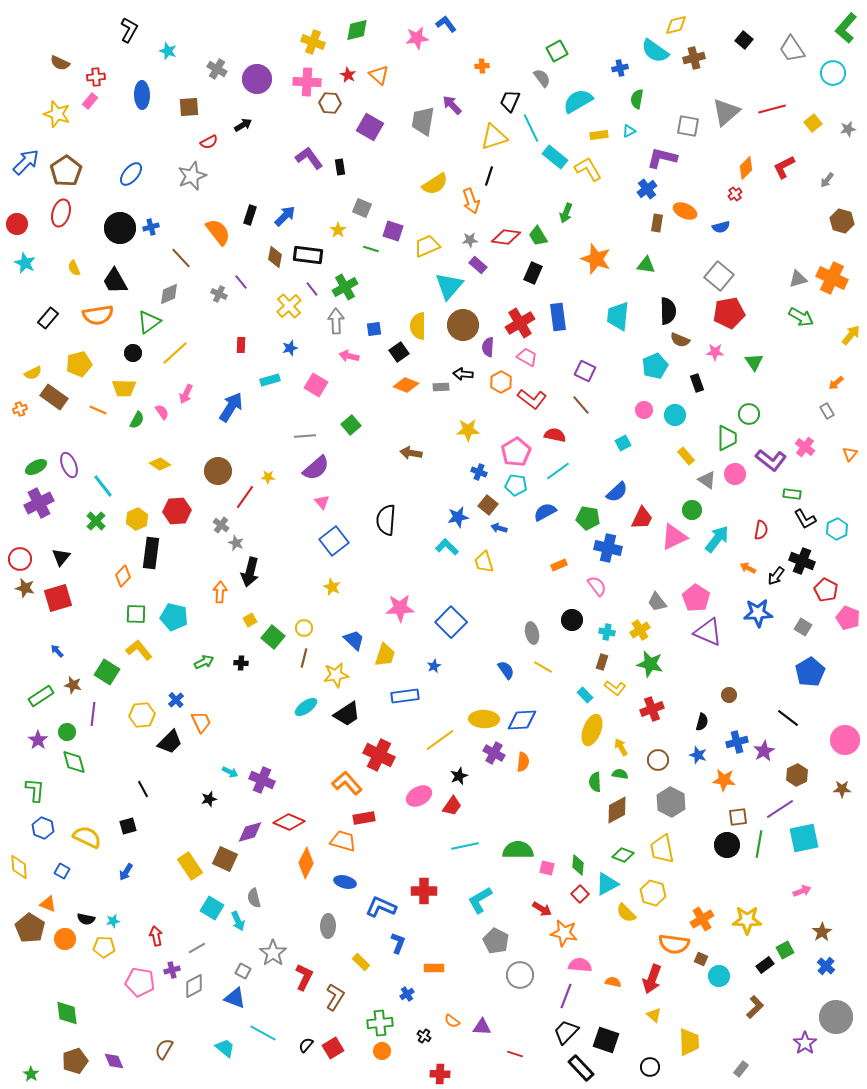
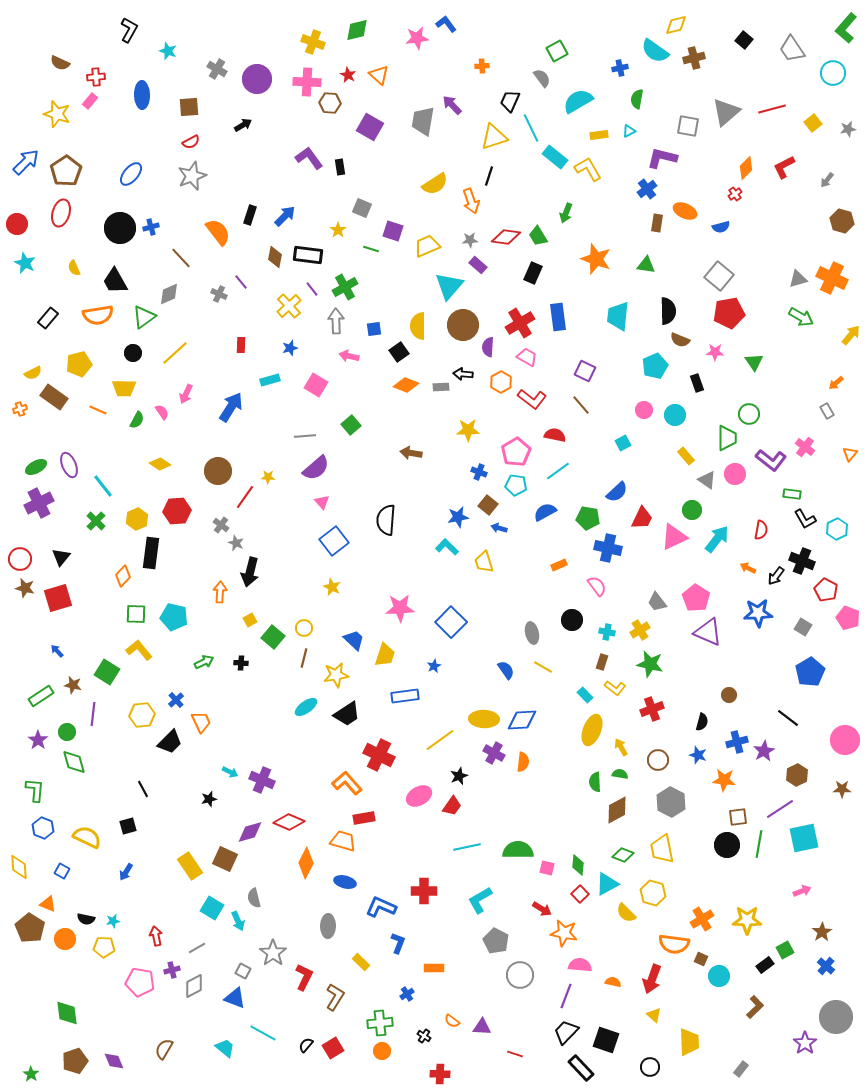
red semicircle at (209, 142): moved 18 px left
green triangle at (149, 322): moved 5 px left, 5 px up
cyan line at (465, 846): moved 2 px right, 1 px down
